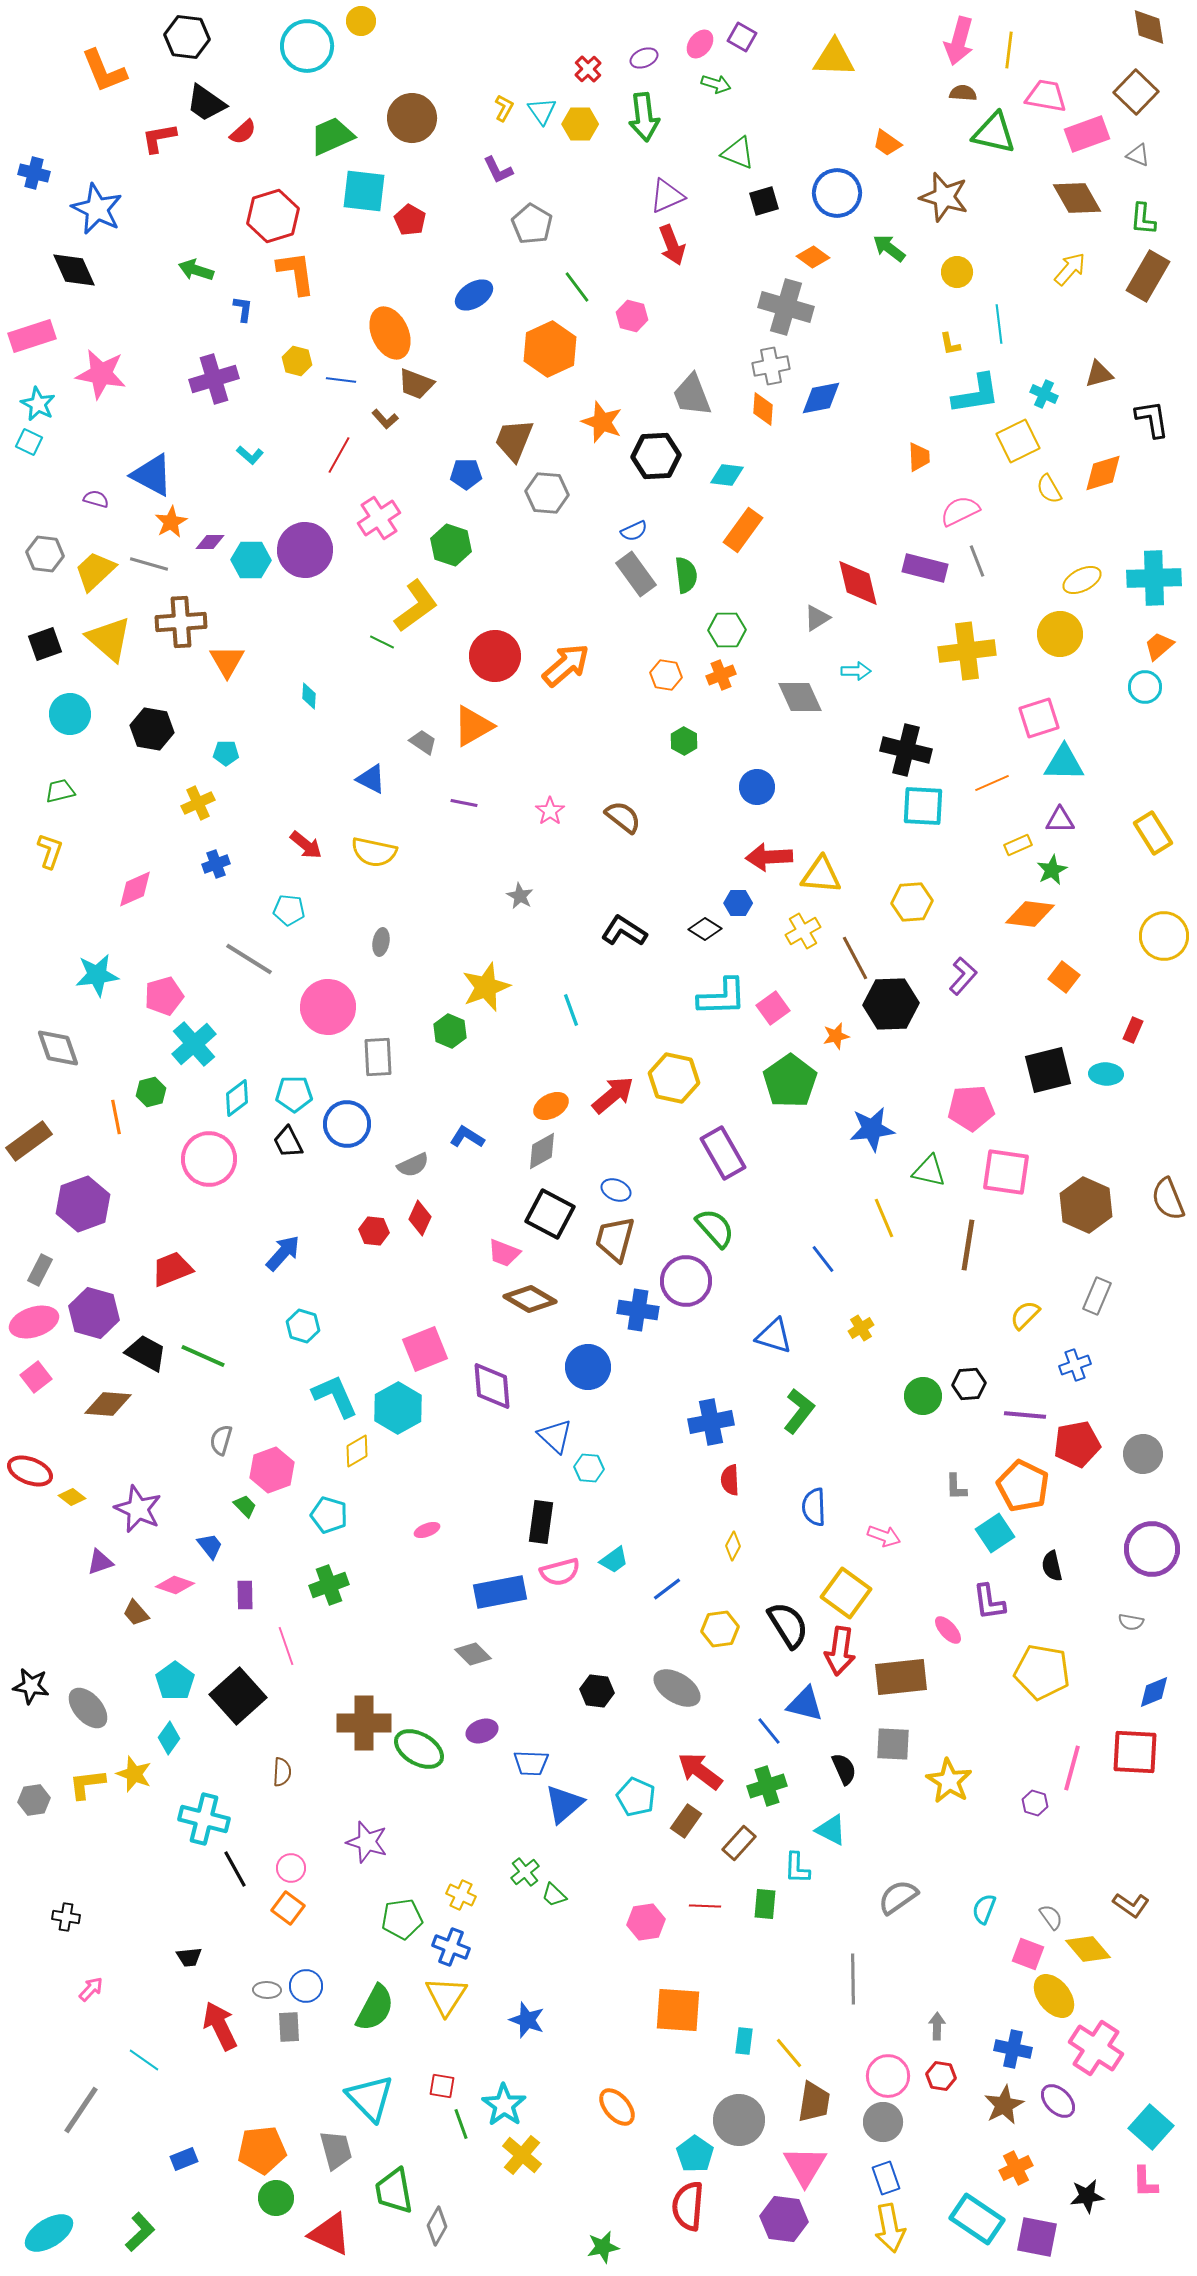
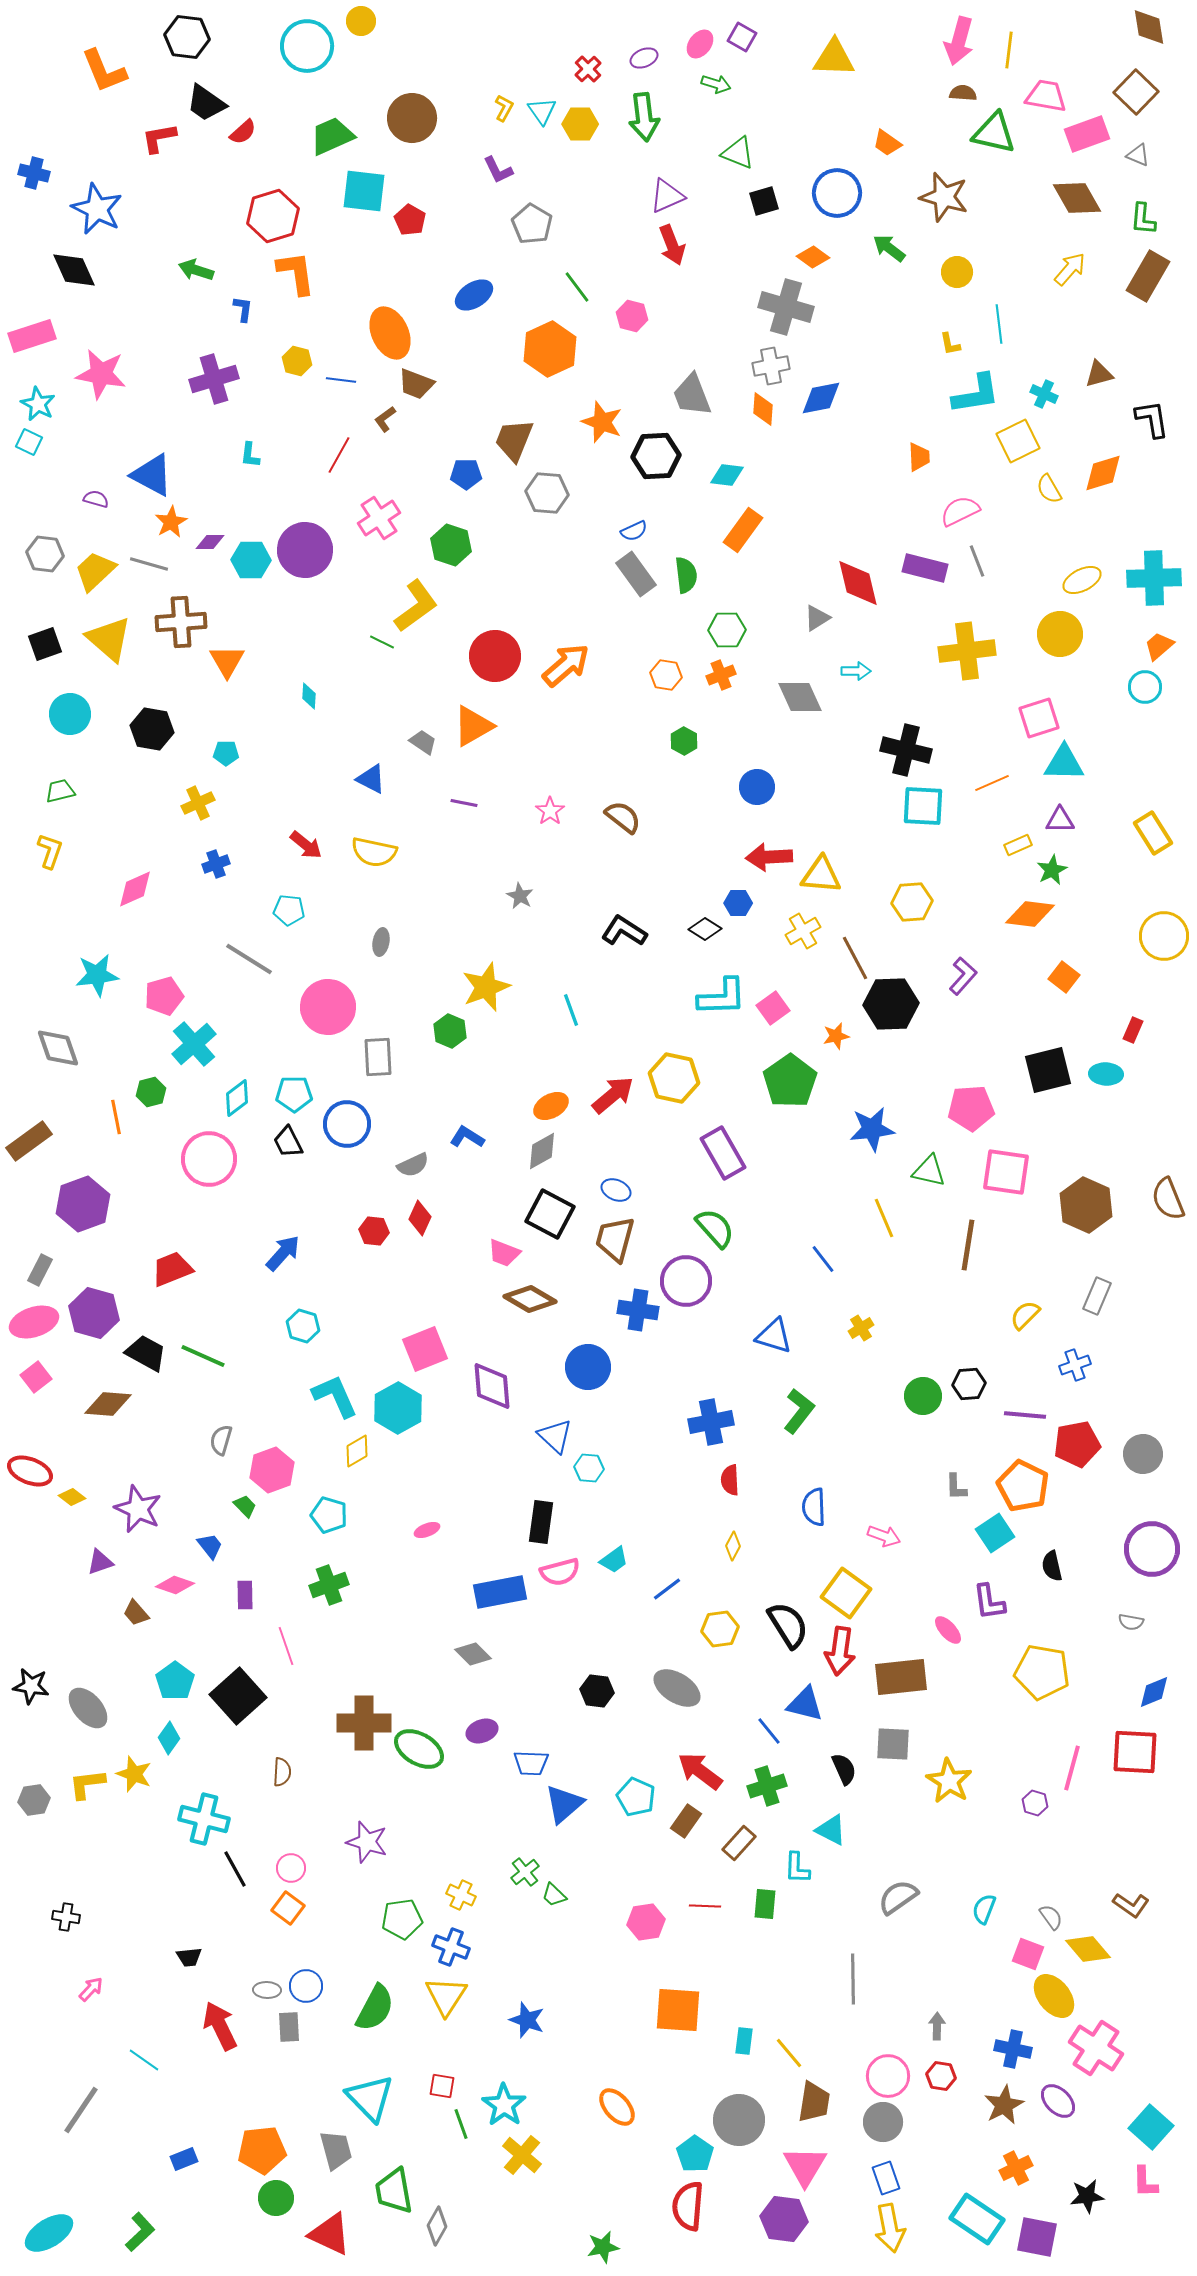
brown L-shape at (385, 419): rotated 96 degrees clockwise
cyan L-shape at (250, 455): rotated 56 degrees clockwise
